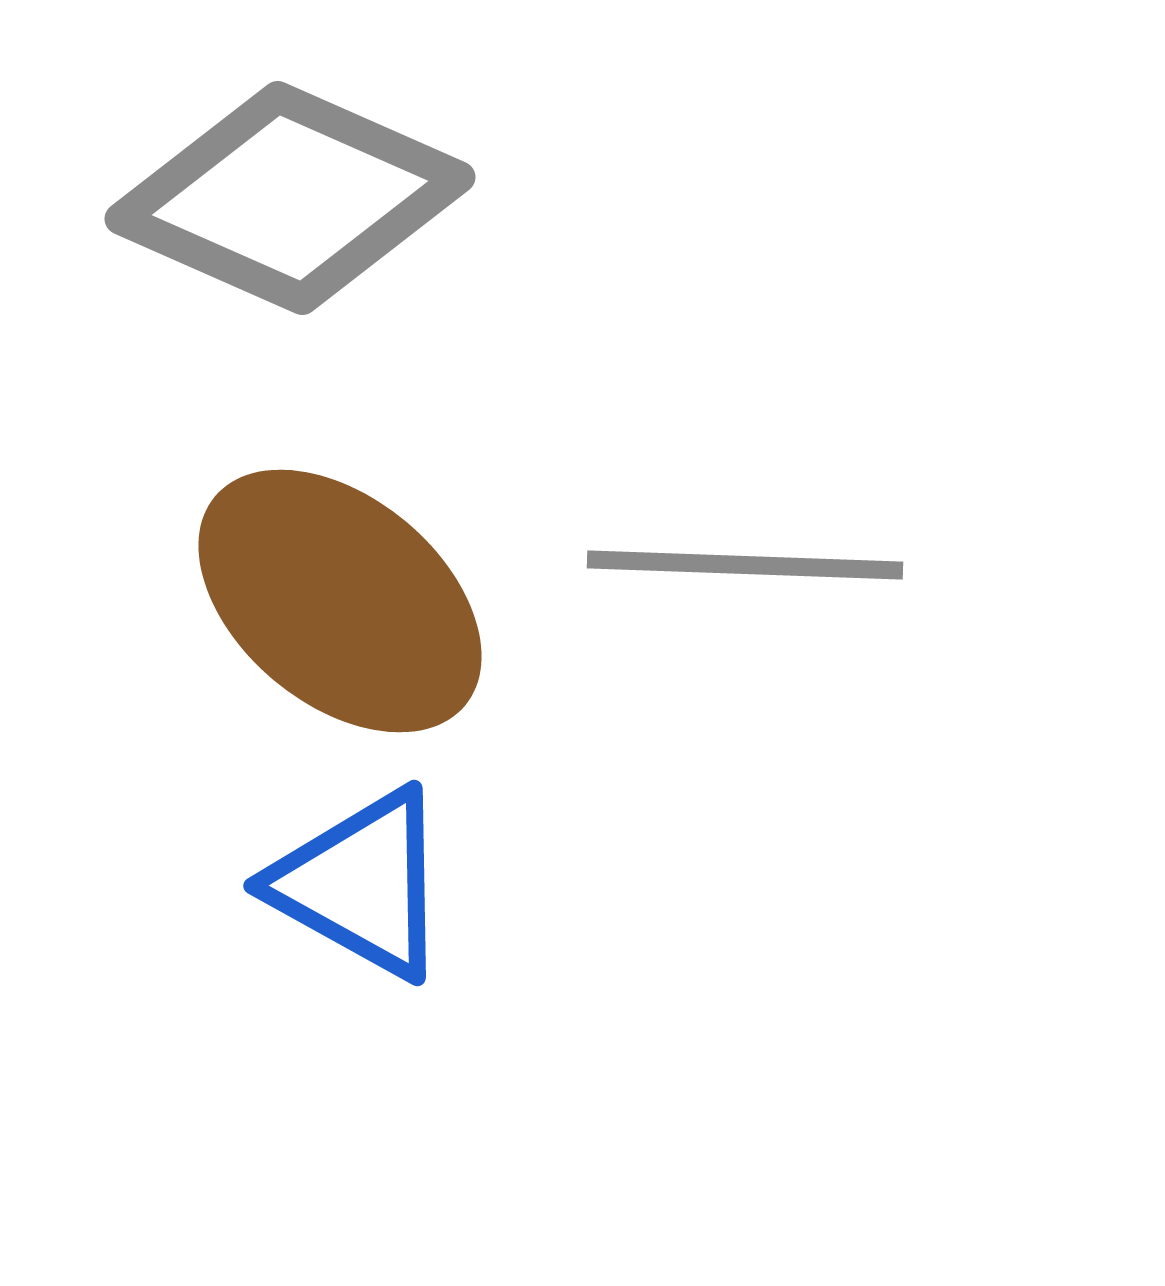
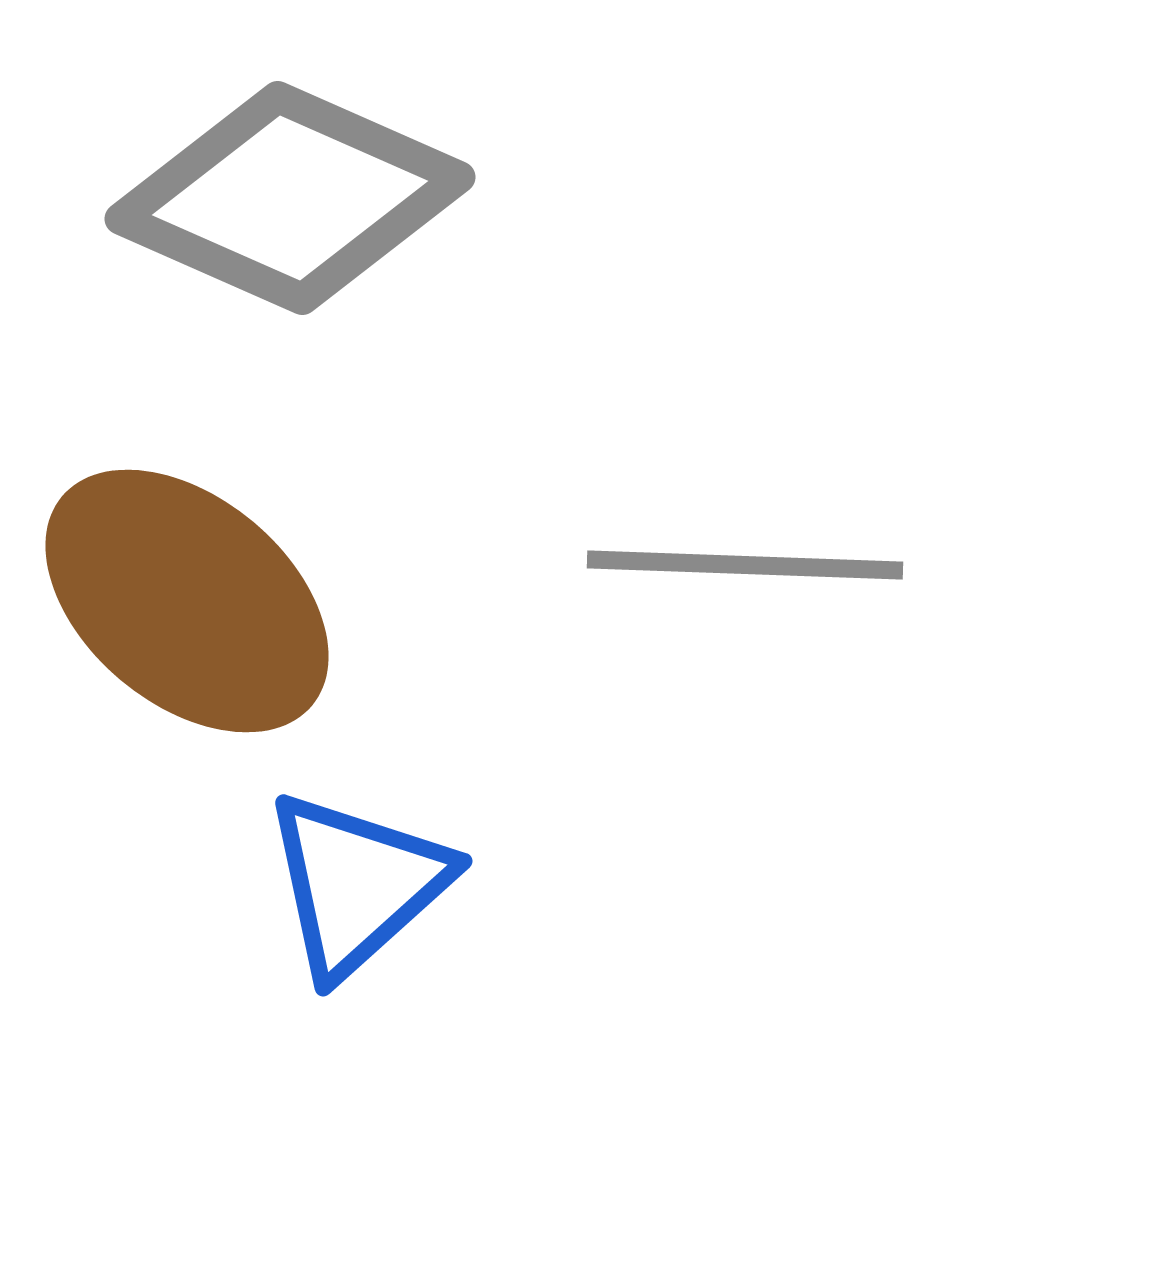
brown ellipse: moved 153 px left
blue triangle: moved 4 px left; rotated 49 degrees clockwise
